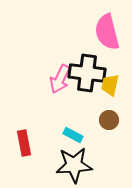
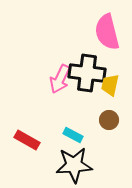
red rectangle: moved 3 px right, 3 px up; rotated 50 degrees counterclockwise
